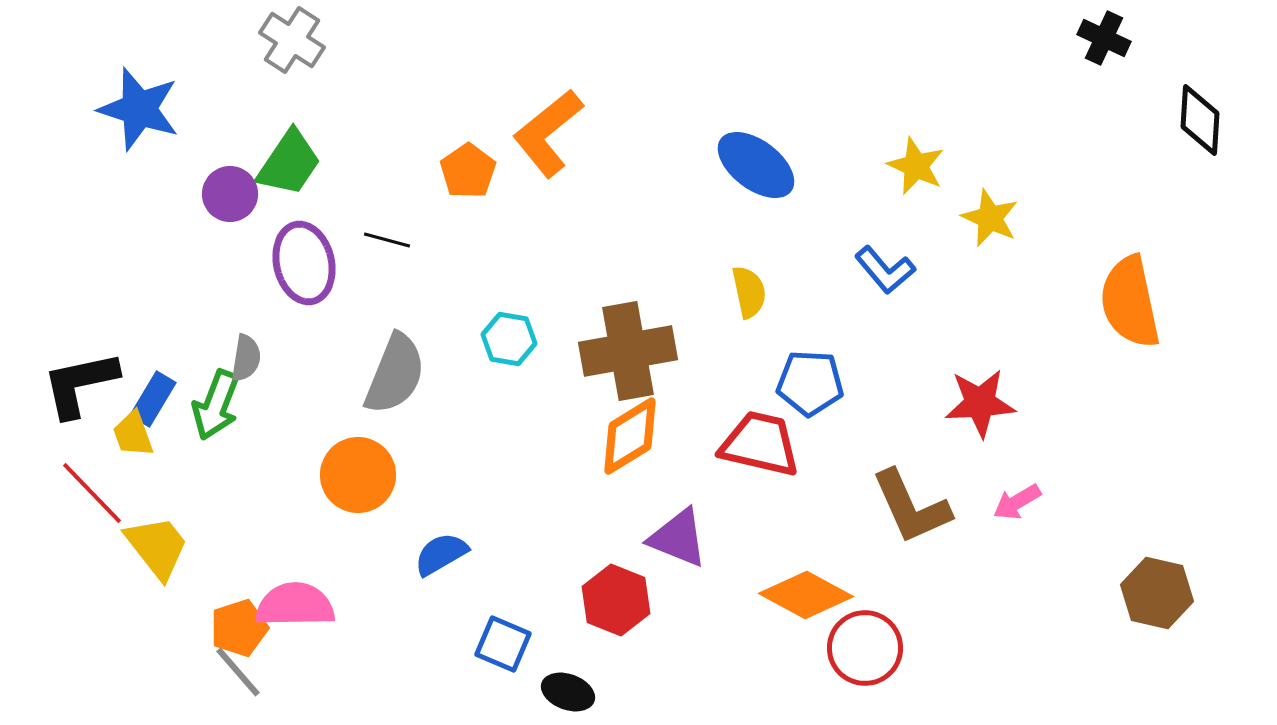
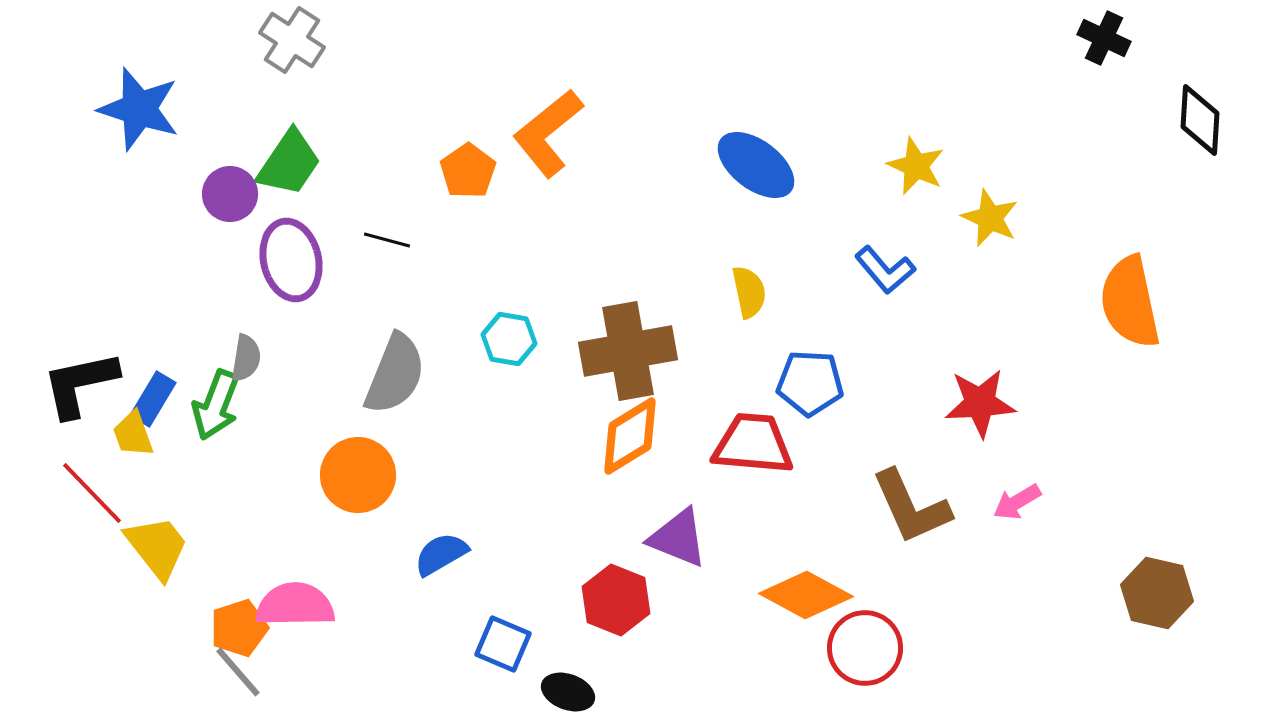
purple ellipse at (304, 263): moved 13 px left, 3 px up
red trapezoid at (760, 444): moved 7 px left; rotated 8 degrees counterclockwise
